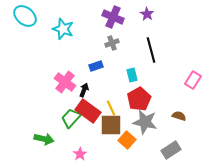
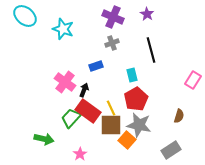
red pentagon: moved 3 px left
brown semicircle: rotated 88 degrees clockwise
gray star: moved 6 px left, 3 px down
